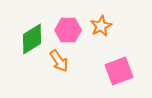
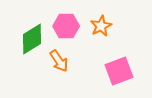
pink hexagon: moved 2 px left, 4 px up
